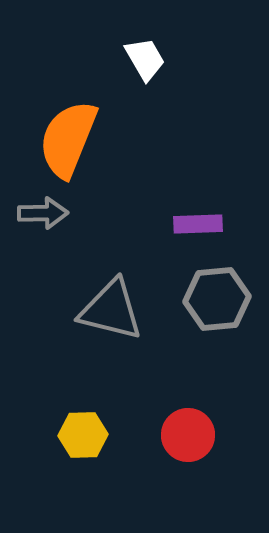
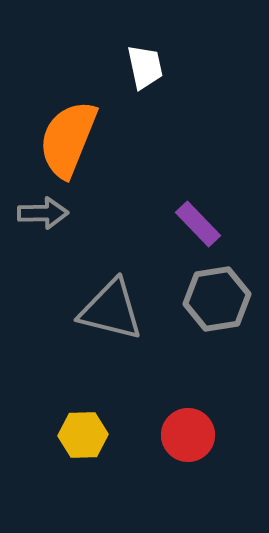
white trapezoid: moved 8 px down; rotated 18 degrees clockwise
purple rectangle: rotated 48 degrees clockwise
gray hexagon: rotated 4 degrees counterclockwise
